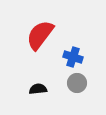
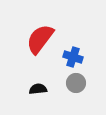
red semicircle: moved 4 px down
gray circle: moved 1 px left
